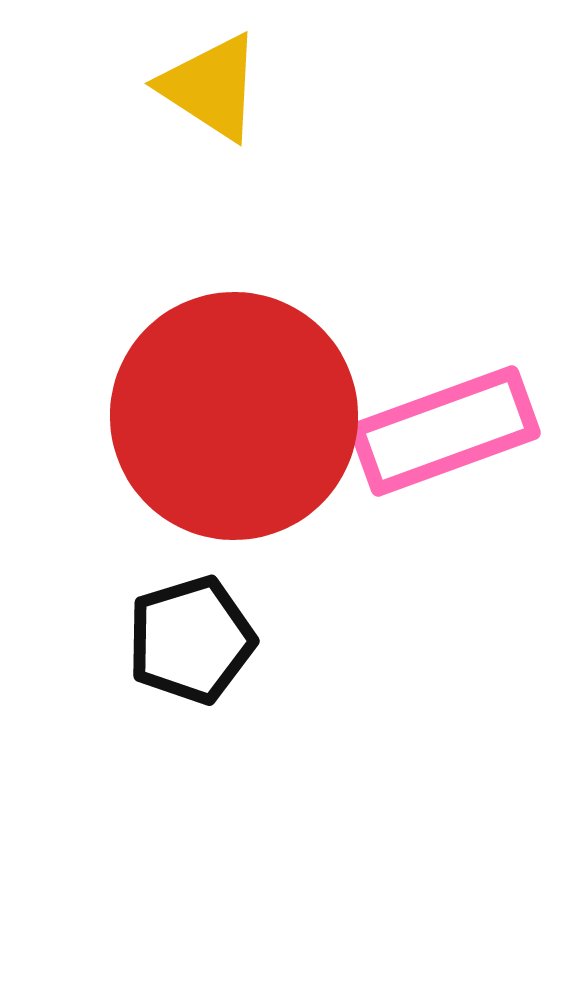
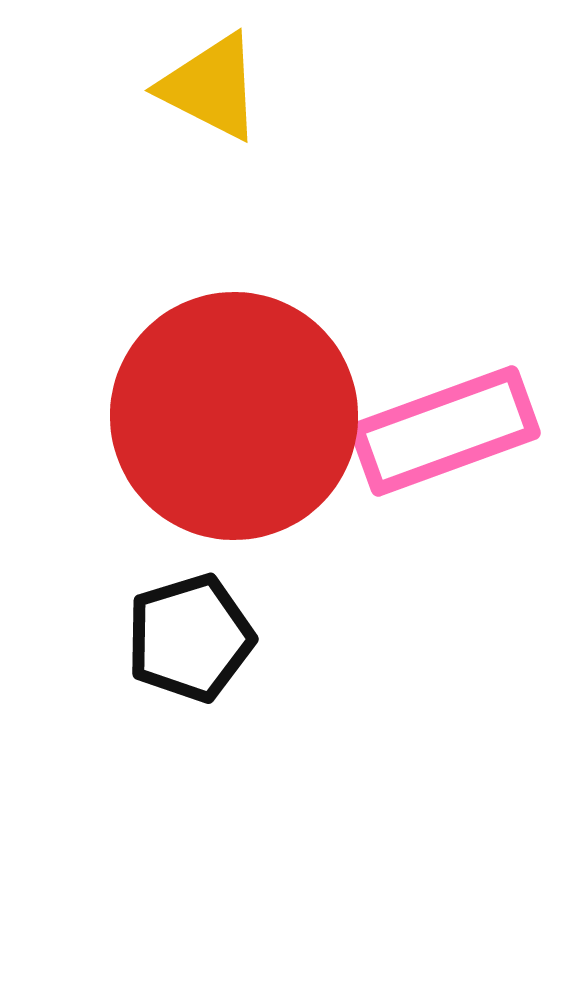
yellow triangle: rotated 6 degrees counterclockwise
black pentagon: moved 1 px left, 2 px up
